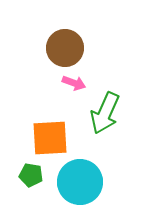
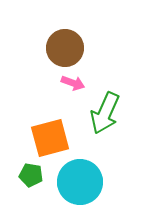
pink arrow: moved 1 px left
orange square: rotated 12 degrees counterclockwise
